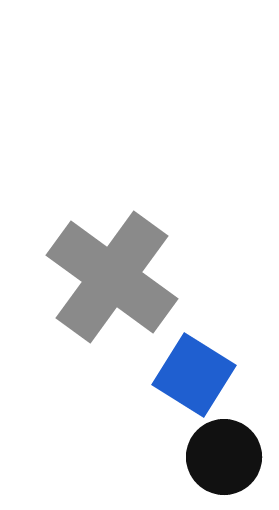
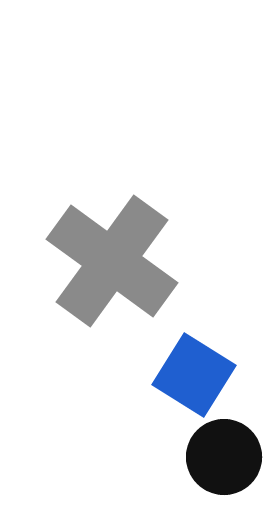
gray cross: moved 16 px up
